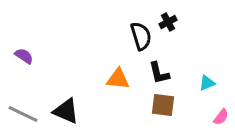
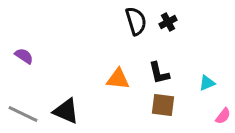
black semicircle: moved 5 px left, 15 px up
pink semicircle: moved 2 px right, 1 px up
